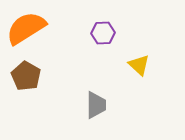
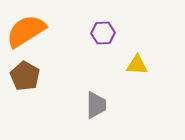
orange semicircle: moved 3 px down
yellow triangle: moved 2 px left; rotated 40 degrees counterclockwise
brown pentagon: moved 1 px left
